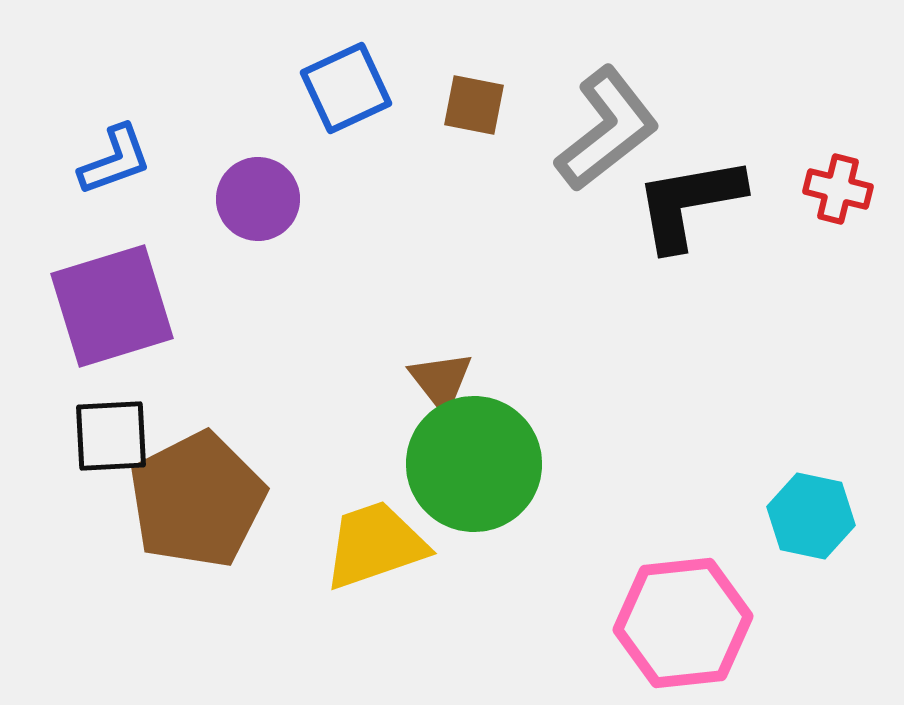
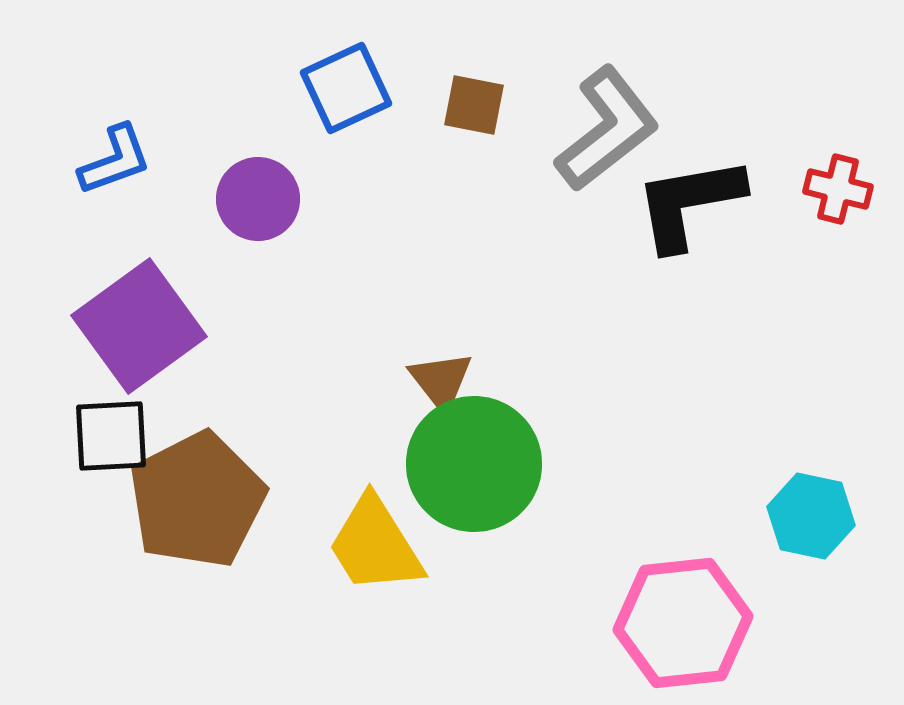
purple square: moved 27 px right, 20 px down; rotated 19 degrees counterclockwise
yellow trapezoid: rotated 103 degrees counterclockwise
